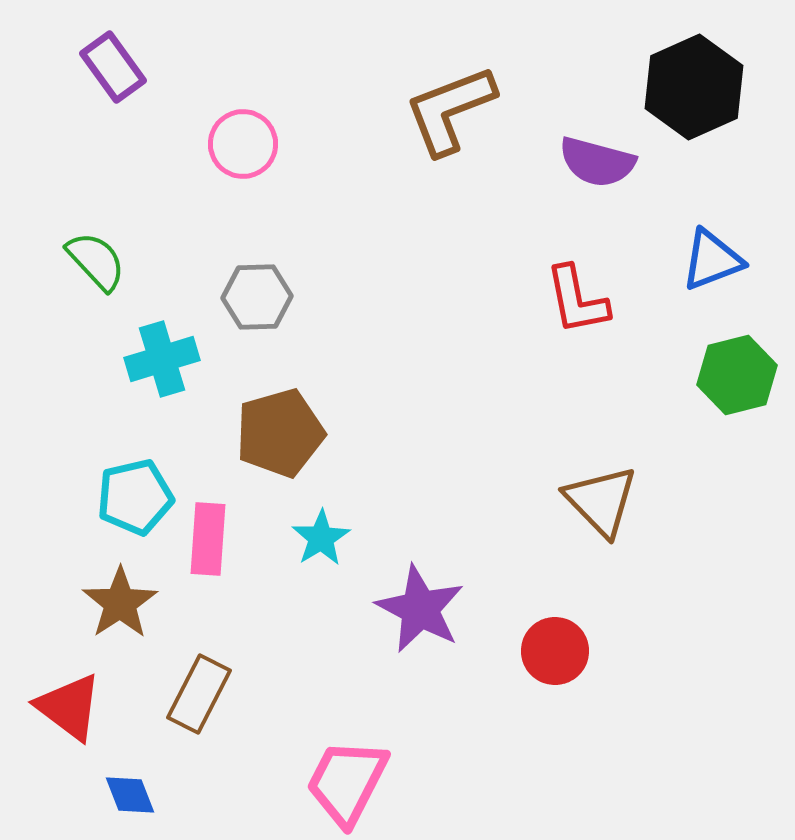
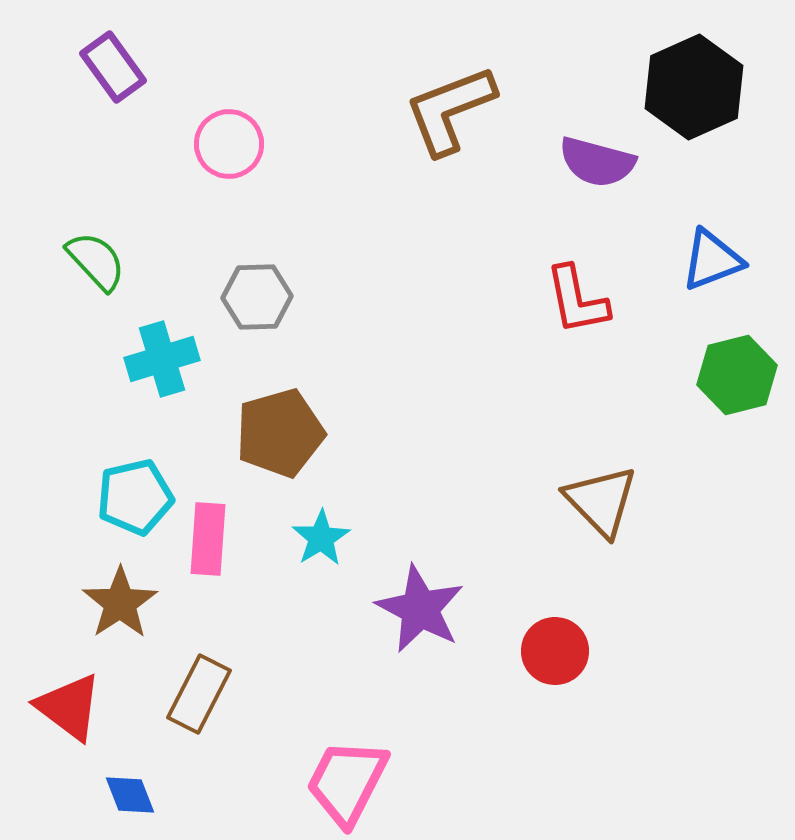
pink circle: moved 14 px left
